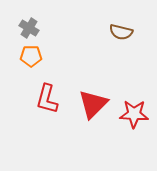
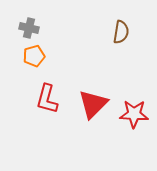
gray cross: rotated 18 degrees counterclockwise
brown semicircle: rotated 95 degrees counterclockwise
orange pentagon: moved 3 px right; rotated 15 degrees counterclockwise
